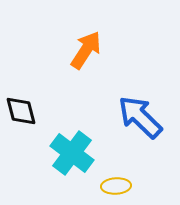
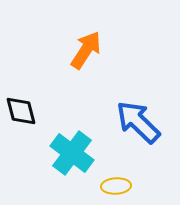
blue arrow: moved 2 px left, 5 px down
